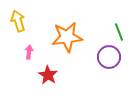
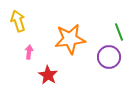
orange star: moved 3 px right, 2 px down
